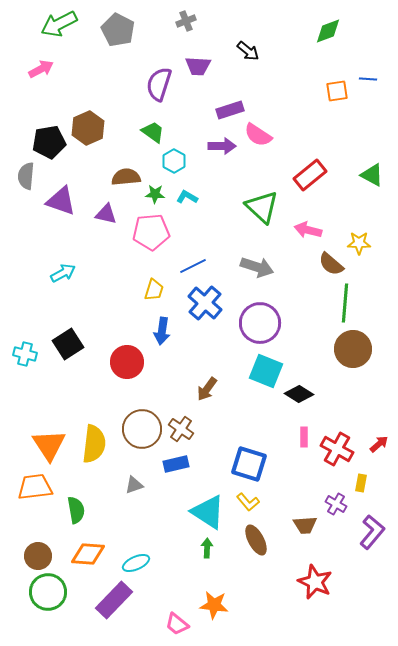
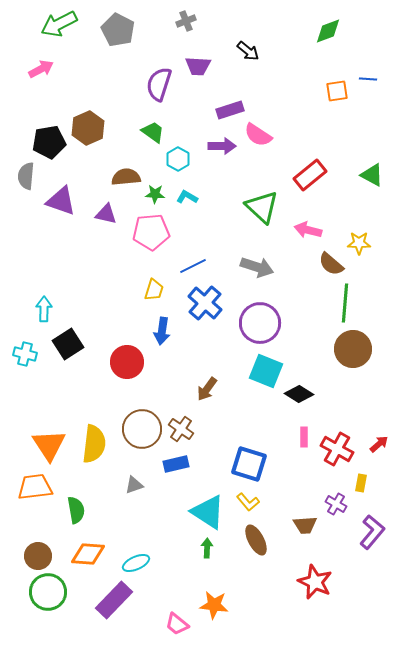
cyan hexagon at (174, 161): moved 4 px right, 2 px up
cyan arrow at (63, 273): moved 19 px left, 36 px down; rotated 60 degrees counterclockwise
